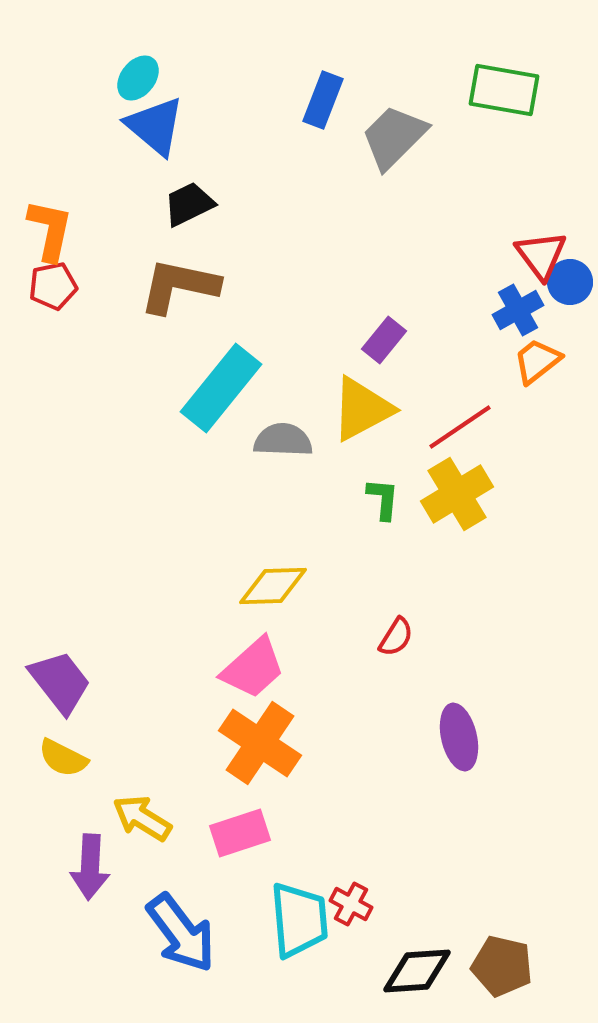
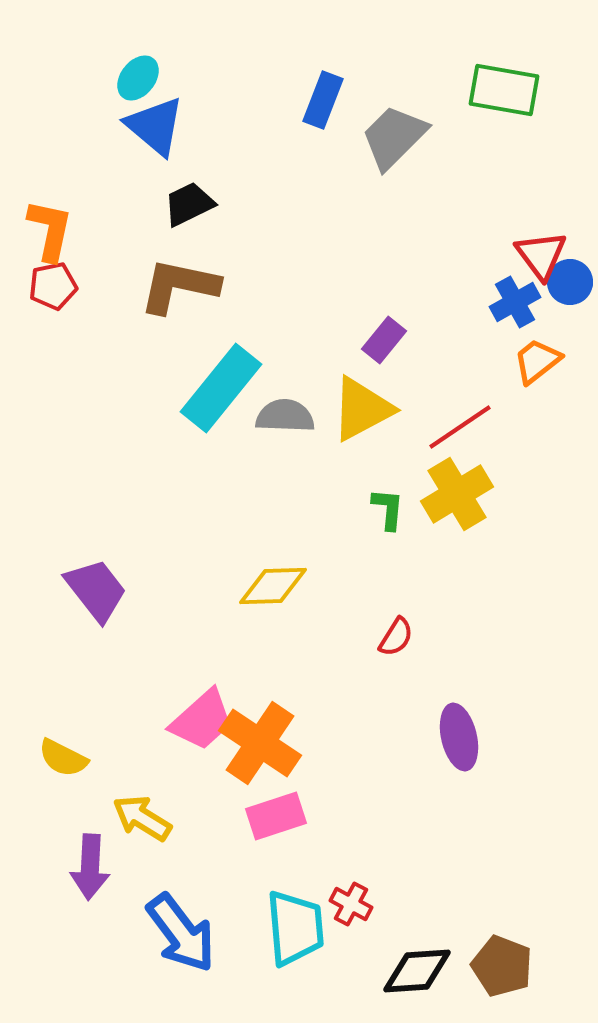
blue cross: moved 3 px left, 8 px up
gray semicircle: moved 2 px right, 24 px up
green L-shape: moved 5 px right, 10 px down
pink trapezoid: moved 51 px left, 52 px down
purple trapezoid: moved 36 px right, 92 px up
pink rectangle: moved 36 px right, 17 px up
cyan trapezoid: moved 4 px left, 8 px down
brown pentagon: rotated 8 degrees clockwise
